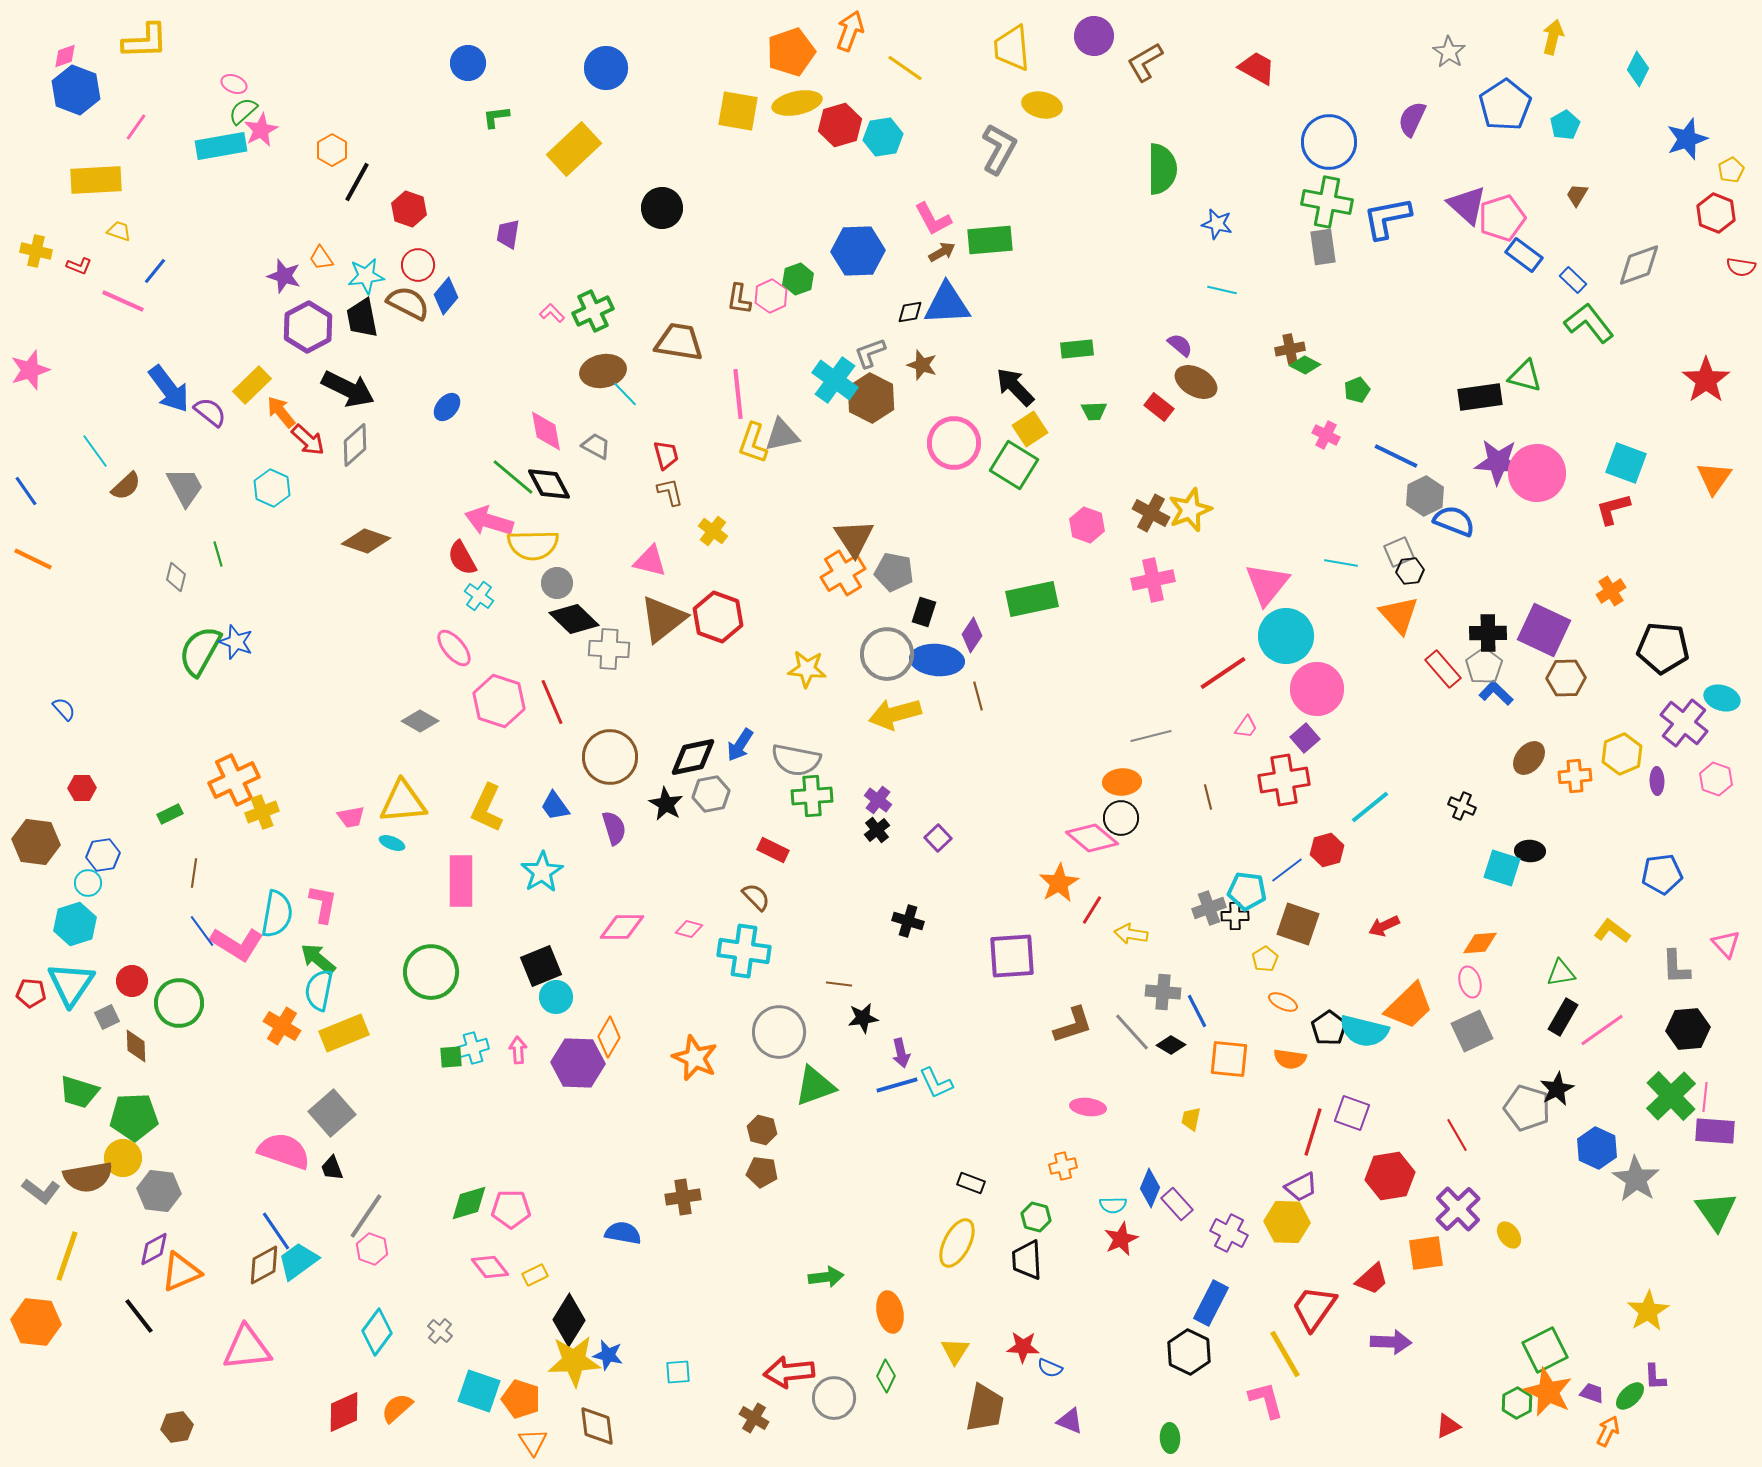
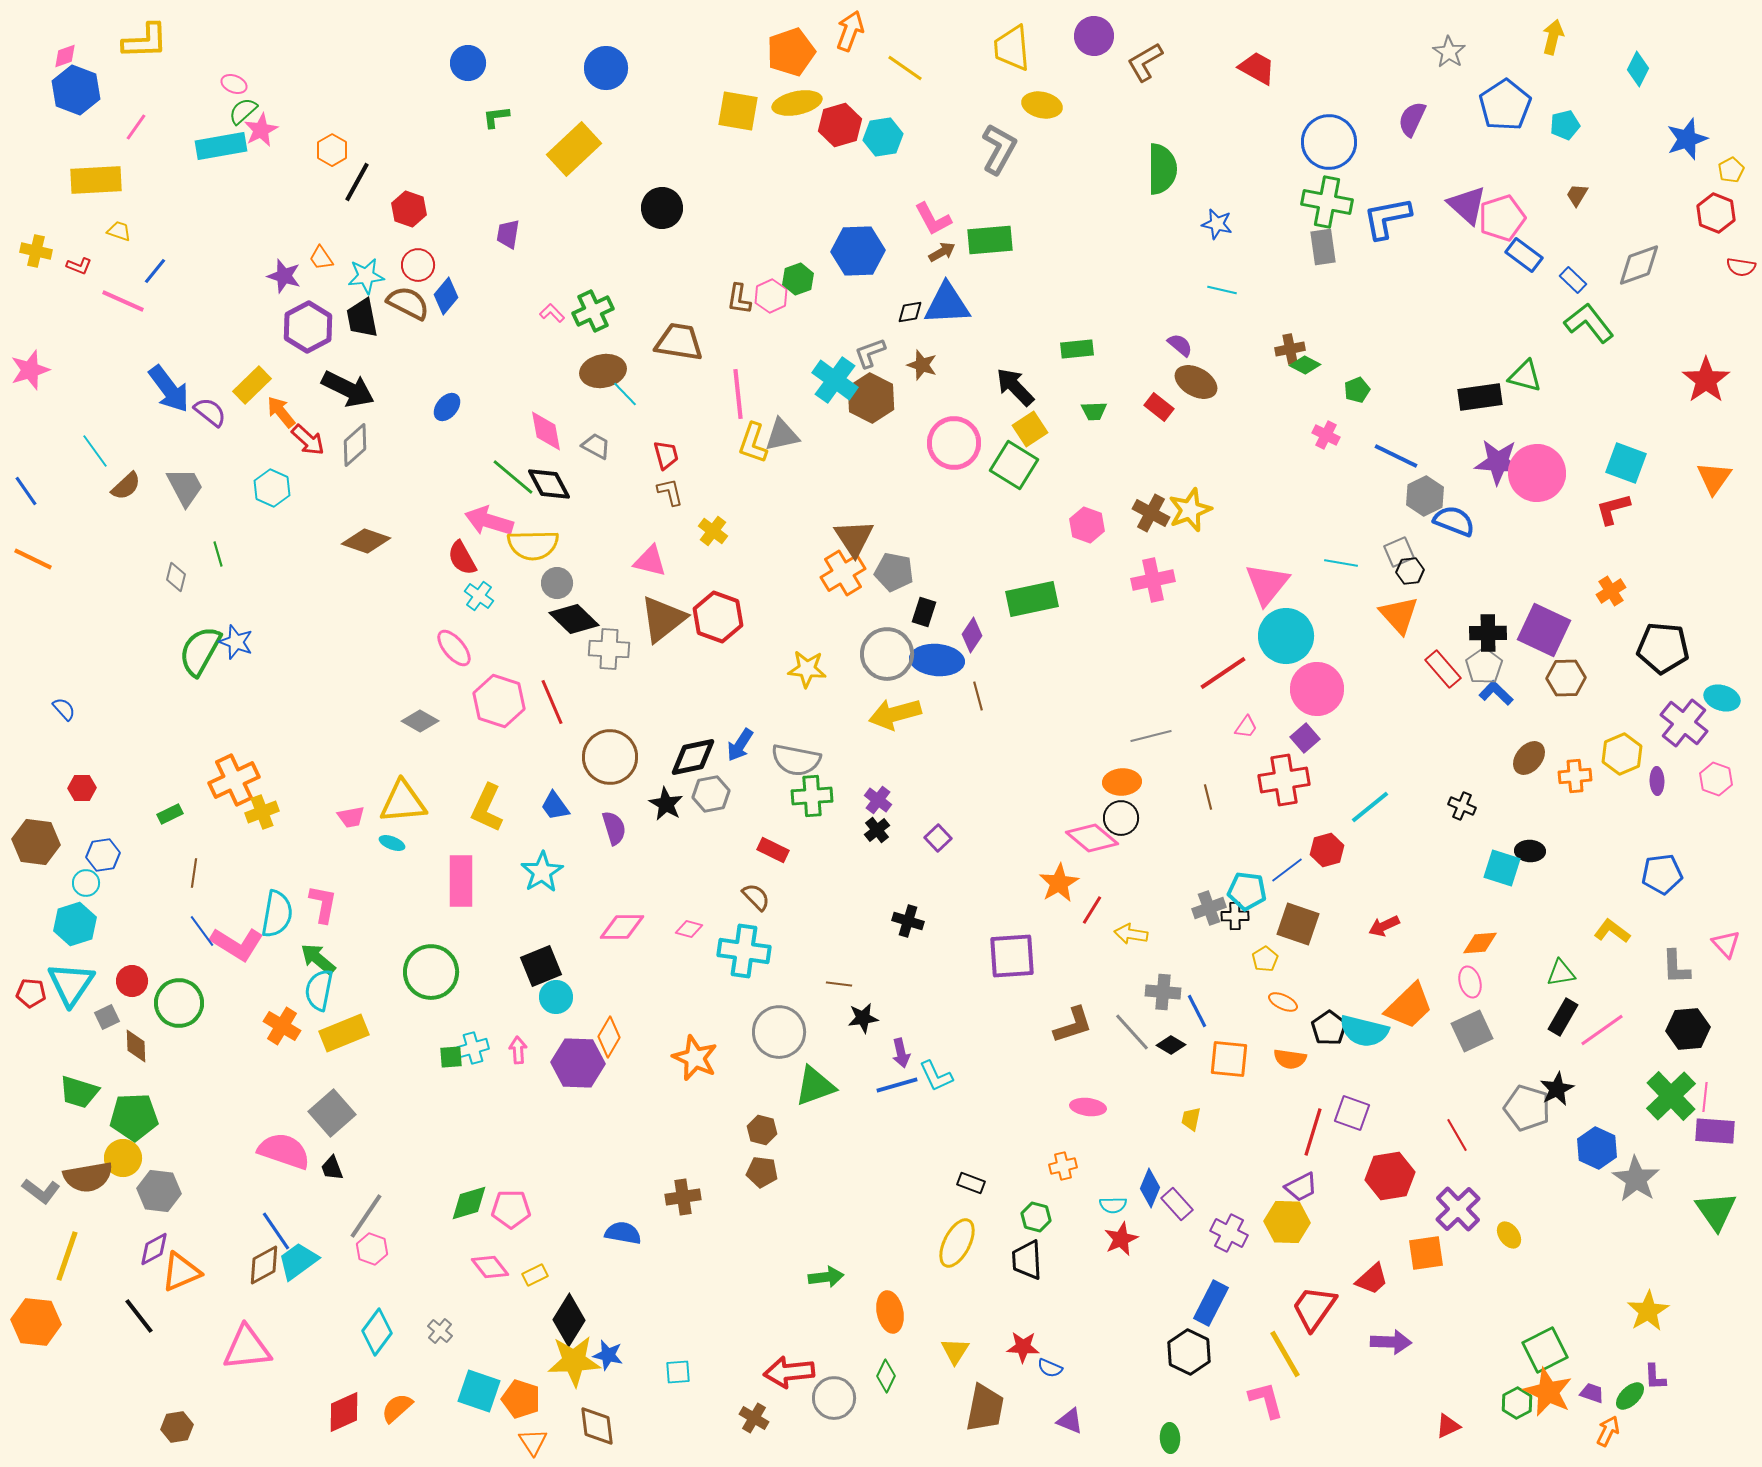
cyan pentagon at (1565, 125): rotated 16 degrees clockwise
cyan circle at (88, 883): moved 2 px left
cyan L-shape at (936, 1083): moved 7 px up
